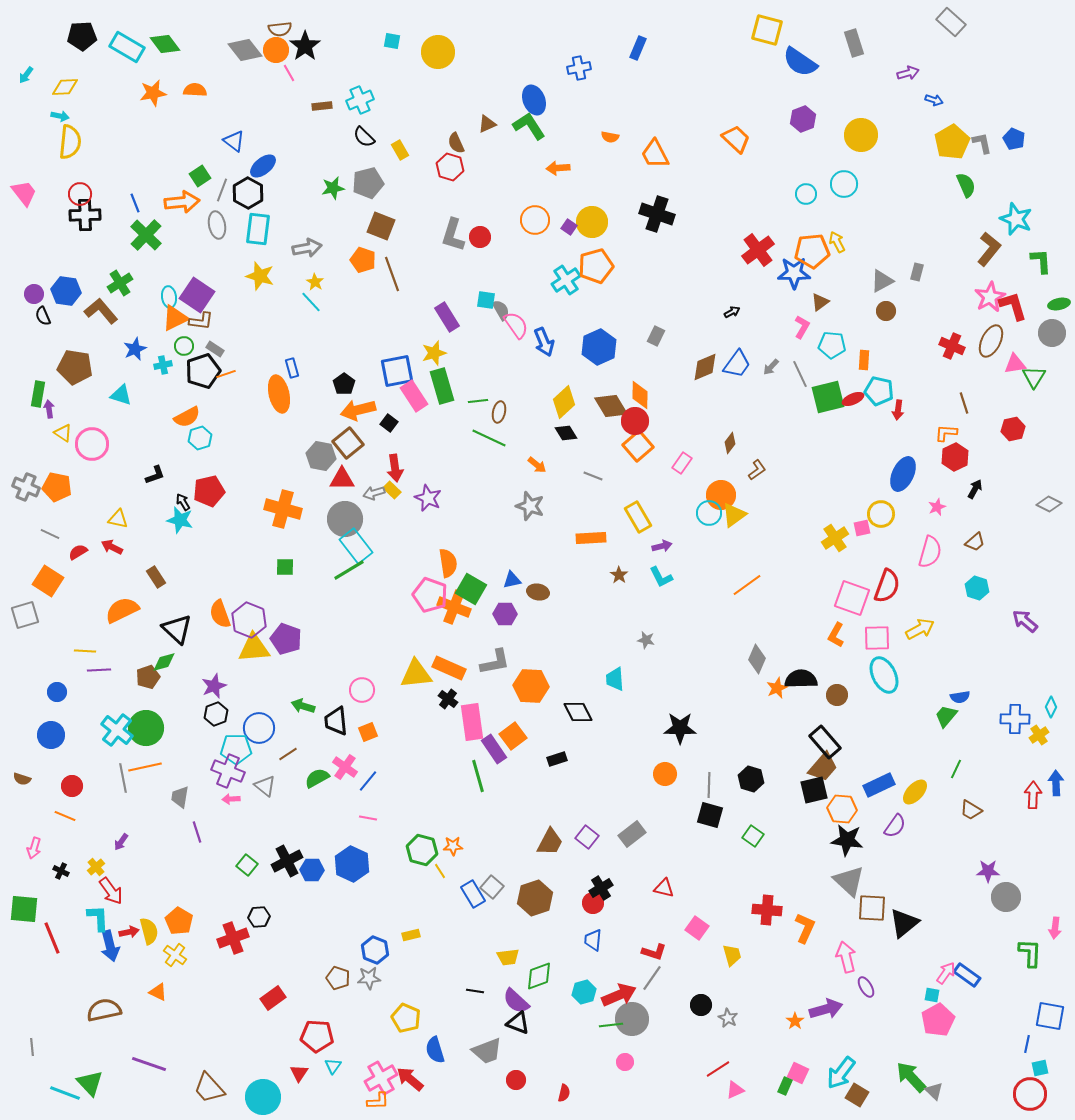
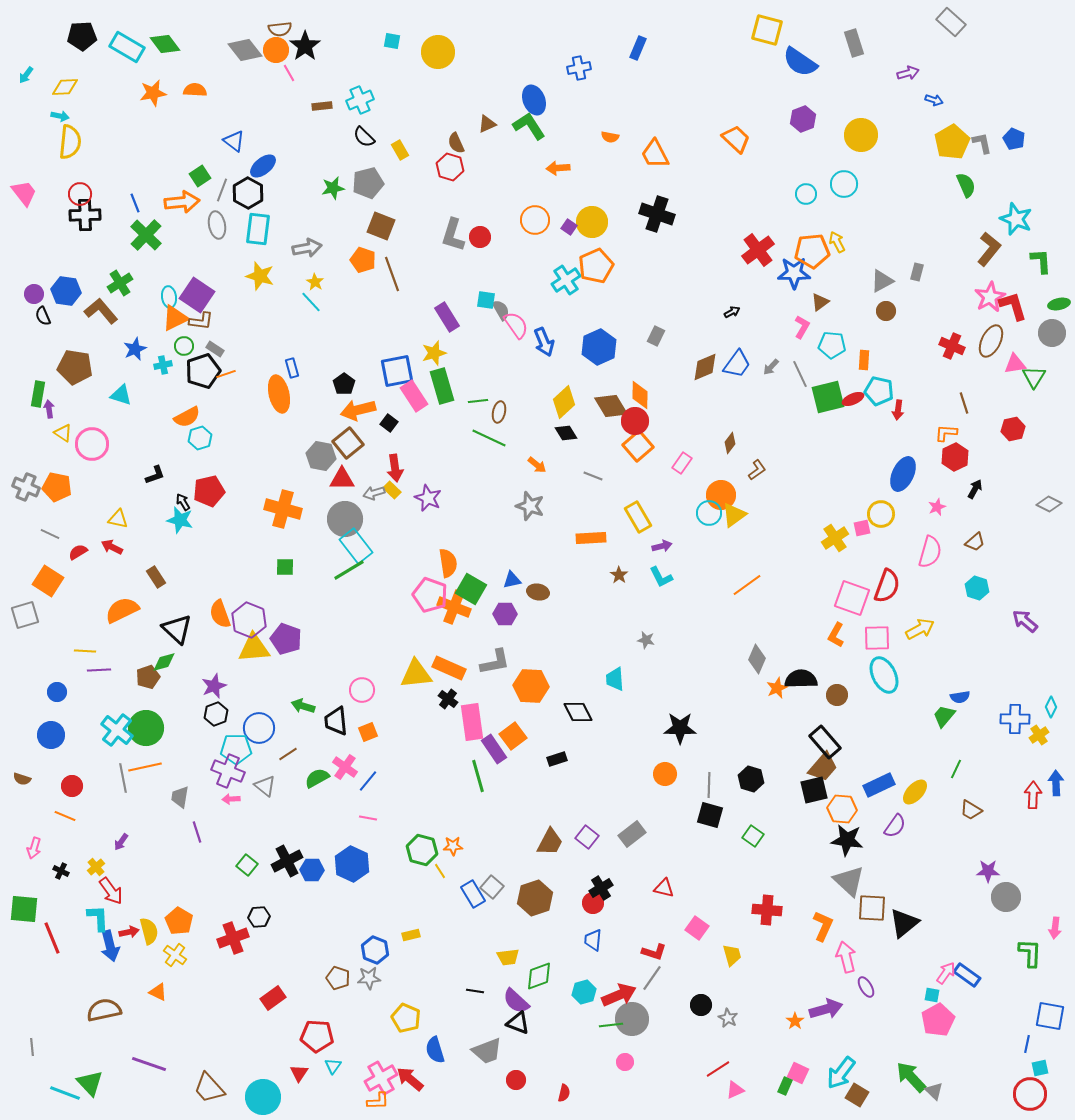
orange pentagon at (596, 266): rotated 8 degrees counterclockwise
green trapezoid at (946, 716): moved 2 px left
orange L-shape at (805, 928): moved 18 px right, 2 px up
